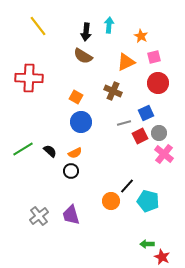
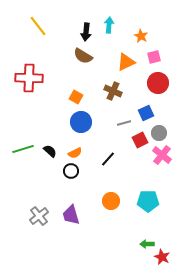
red square: moved 4 px down
green line: rotated 15 degrees clockwise
pink cross: moved 2 px left, 1 px down
black line: moved 19 px left, 27 px up
cyan pentagon: rotated 15 degrees counterclockwise
